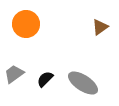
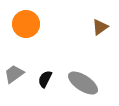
black semicircle: rotated 18 degrees counterclockwise
